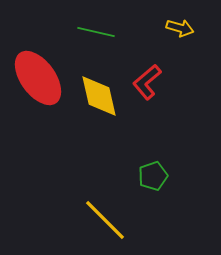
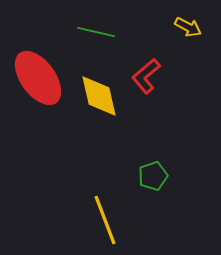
yellow arrow: moved 8 px right, 1 px up; rotated 12 degrees clockwise
red L-shape: moved 1 px left, 6 px up
yellow line: rotated 24 degrees clockwise
